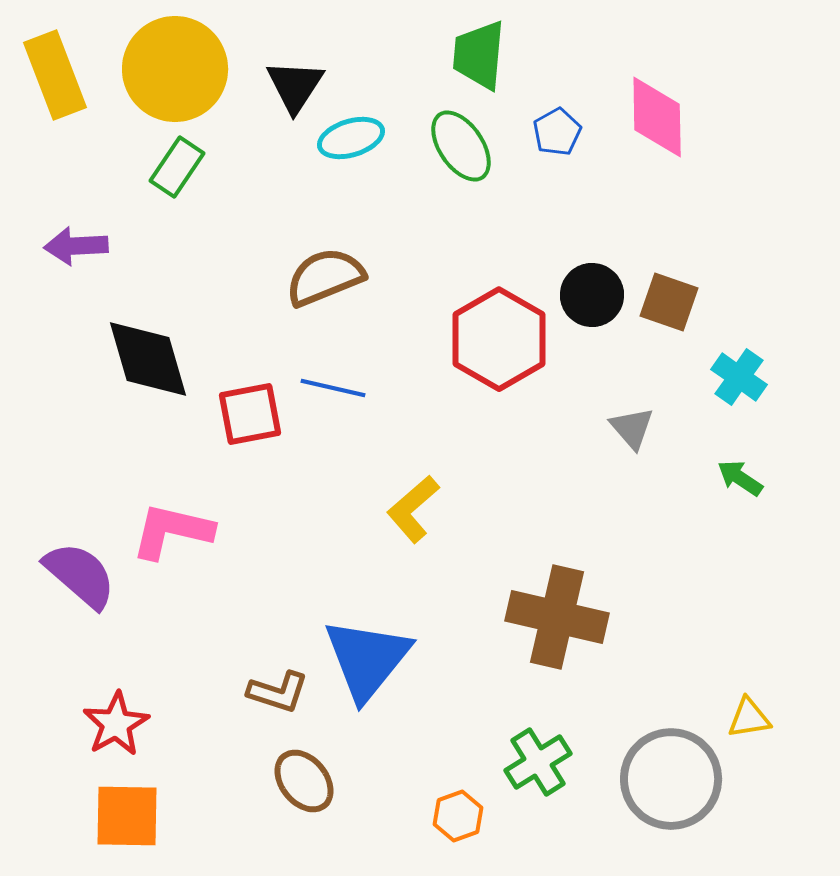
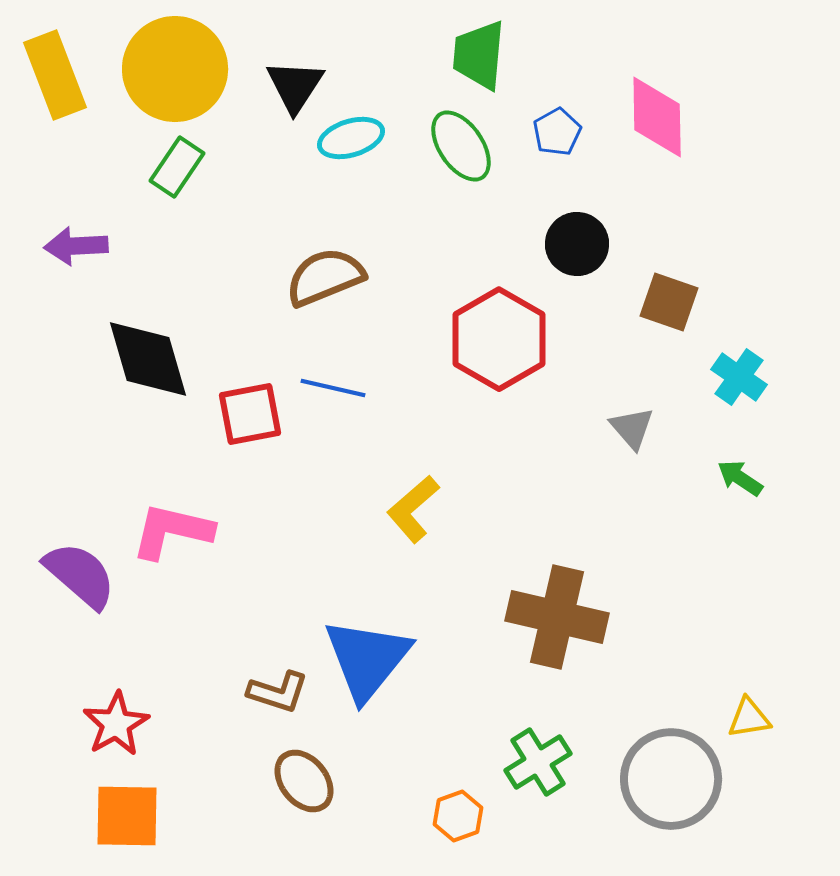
black circle: moved 15 px left, 51 px up
